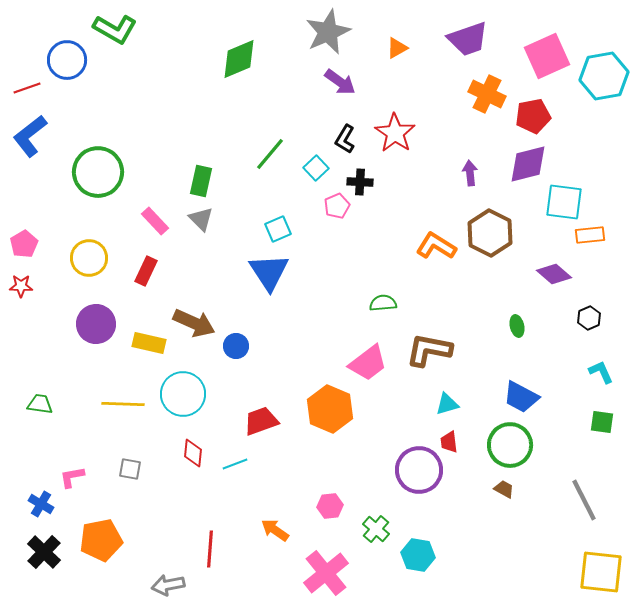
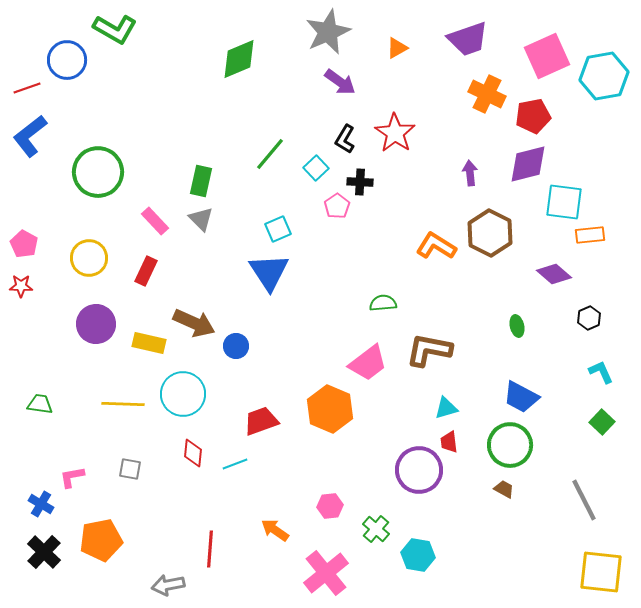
pink pentagon at (337, 206): rotated 10 degrees counterclockwise
pink pentagon at (24, 244): rotated 12 degrees counterclockwise
cyan triangle at (447, 404): moved 1 px left, 4 px down
green square at (602, 422): rotated 35 degrees clockwise
